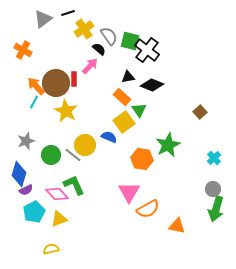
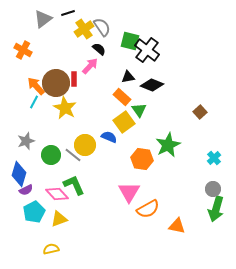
gray semicircle: moved 7 px left, 9 px up
yellow star: moved 1 px left, 3 px up
